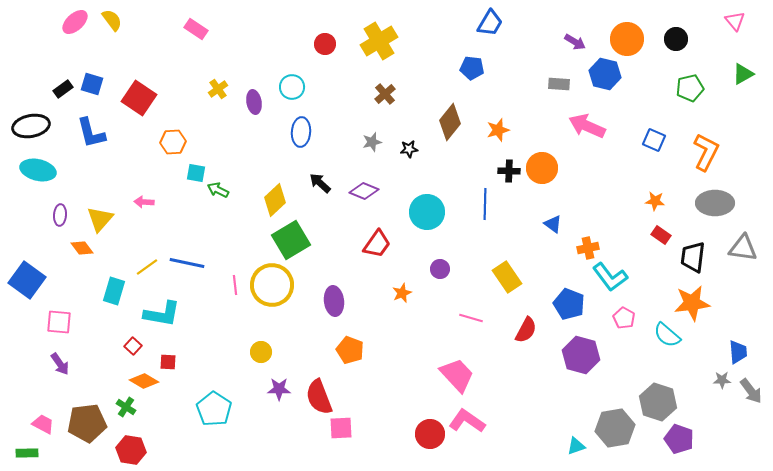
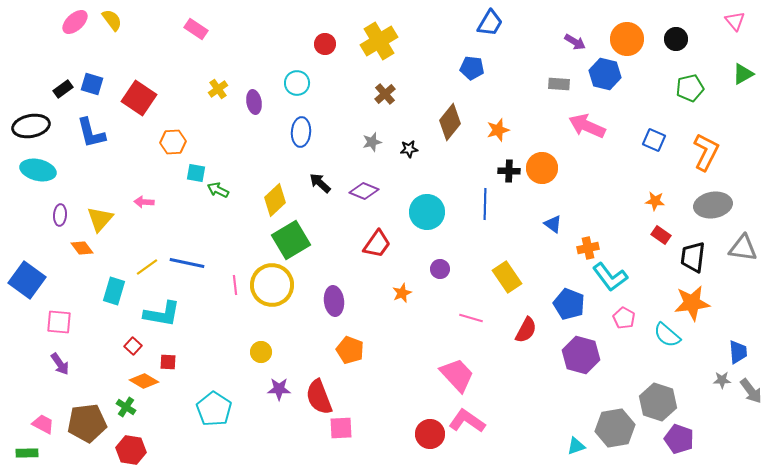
cyan circle at (292, 87): moved 5 px right, 4 px up
gray ellipse at (715, 203): moved 2 px left, 2 px down; rotated 9 degrees counterclockwise
